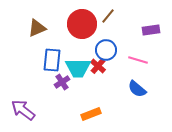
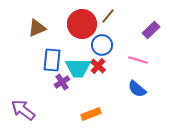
purple rectangle: rotated 36 degrees counterclockwise
blue circle: moved 4 px left, 5 px up
